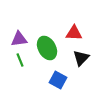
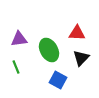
red triangle: moved 3 px right
green ellipse: moved 2 px right, 2 px down
green line: moved 4 px left, 7 px down
